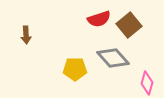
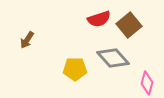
brown arrow: moved 1 px right, 5 px down; rotated 36 degrees clockwise
